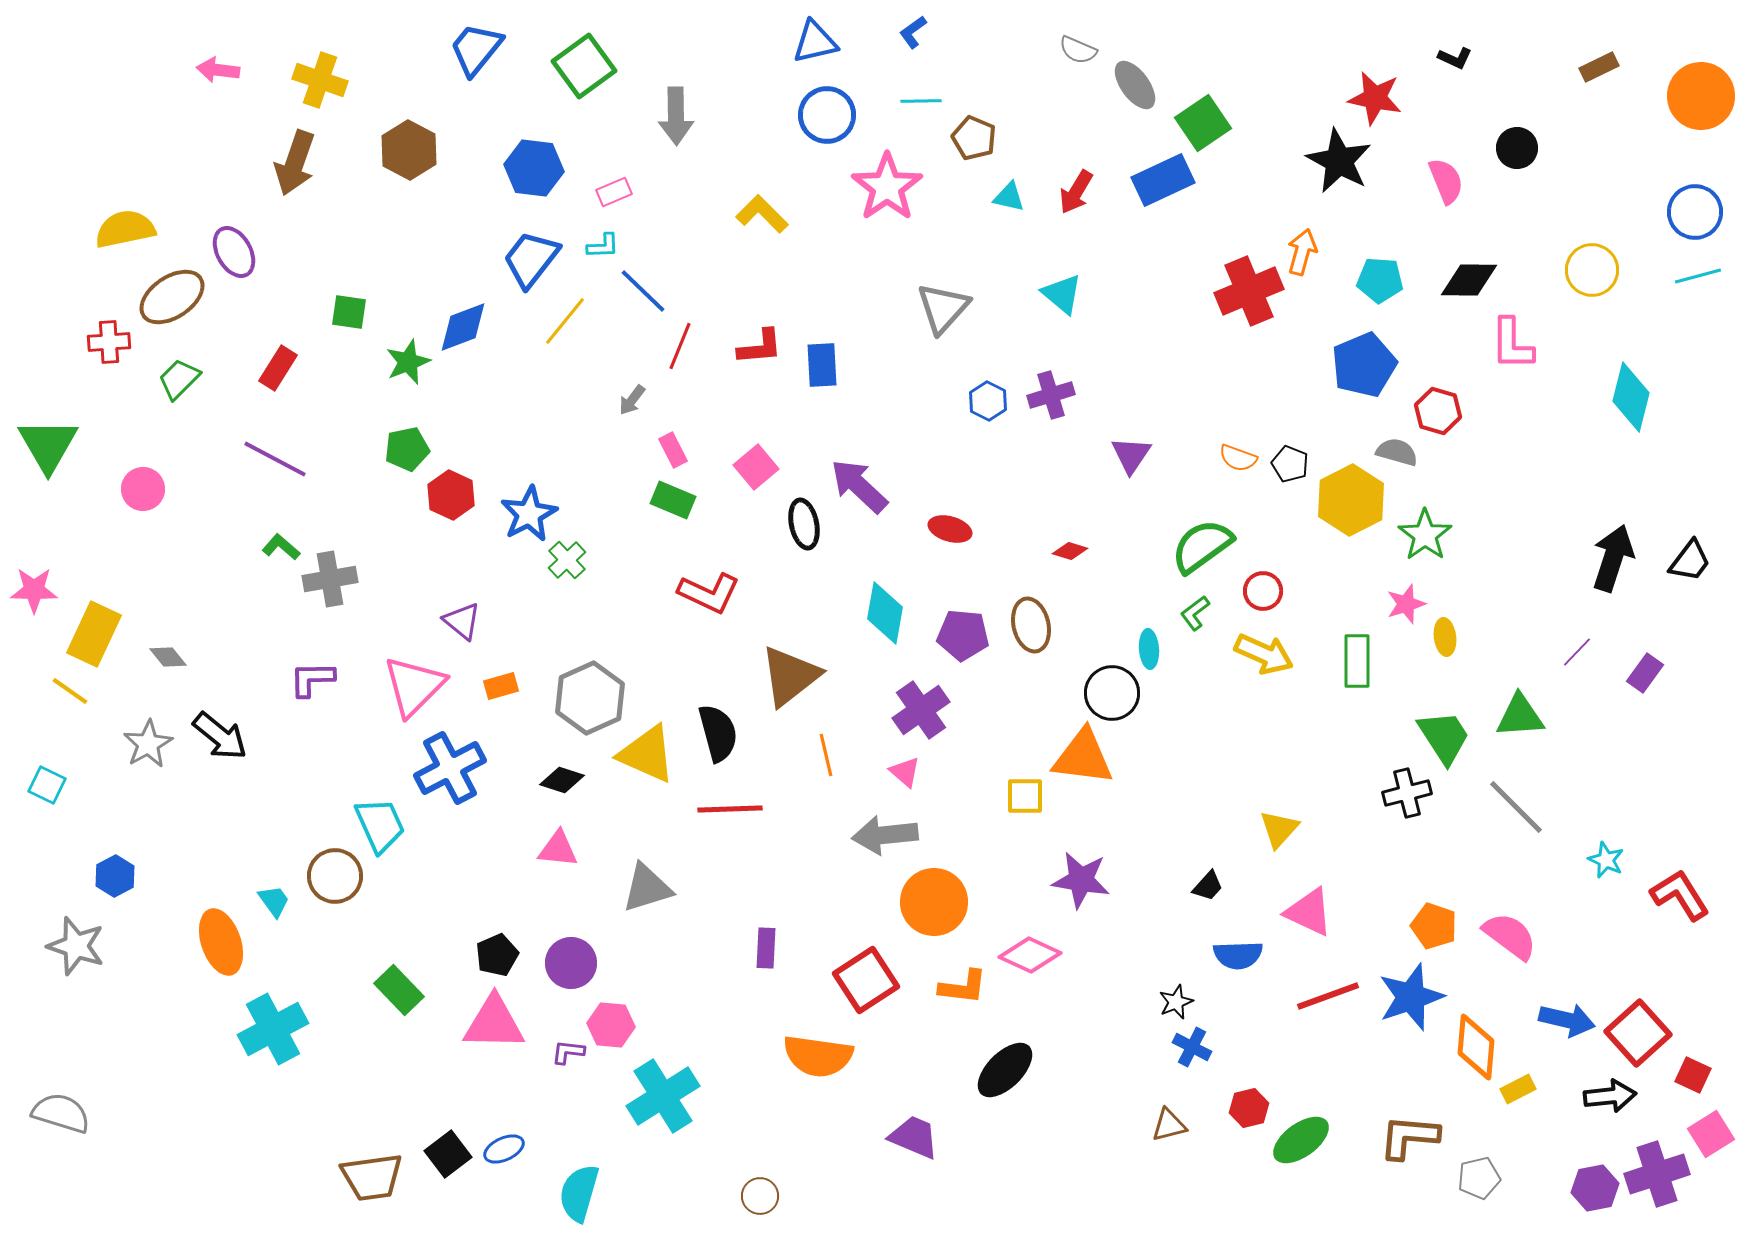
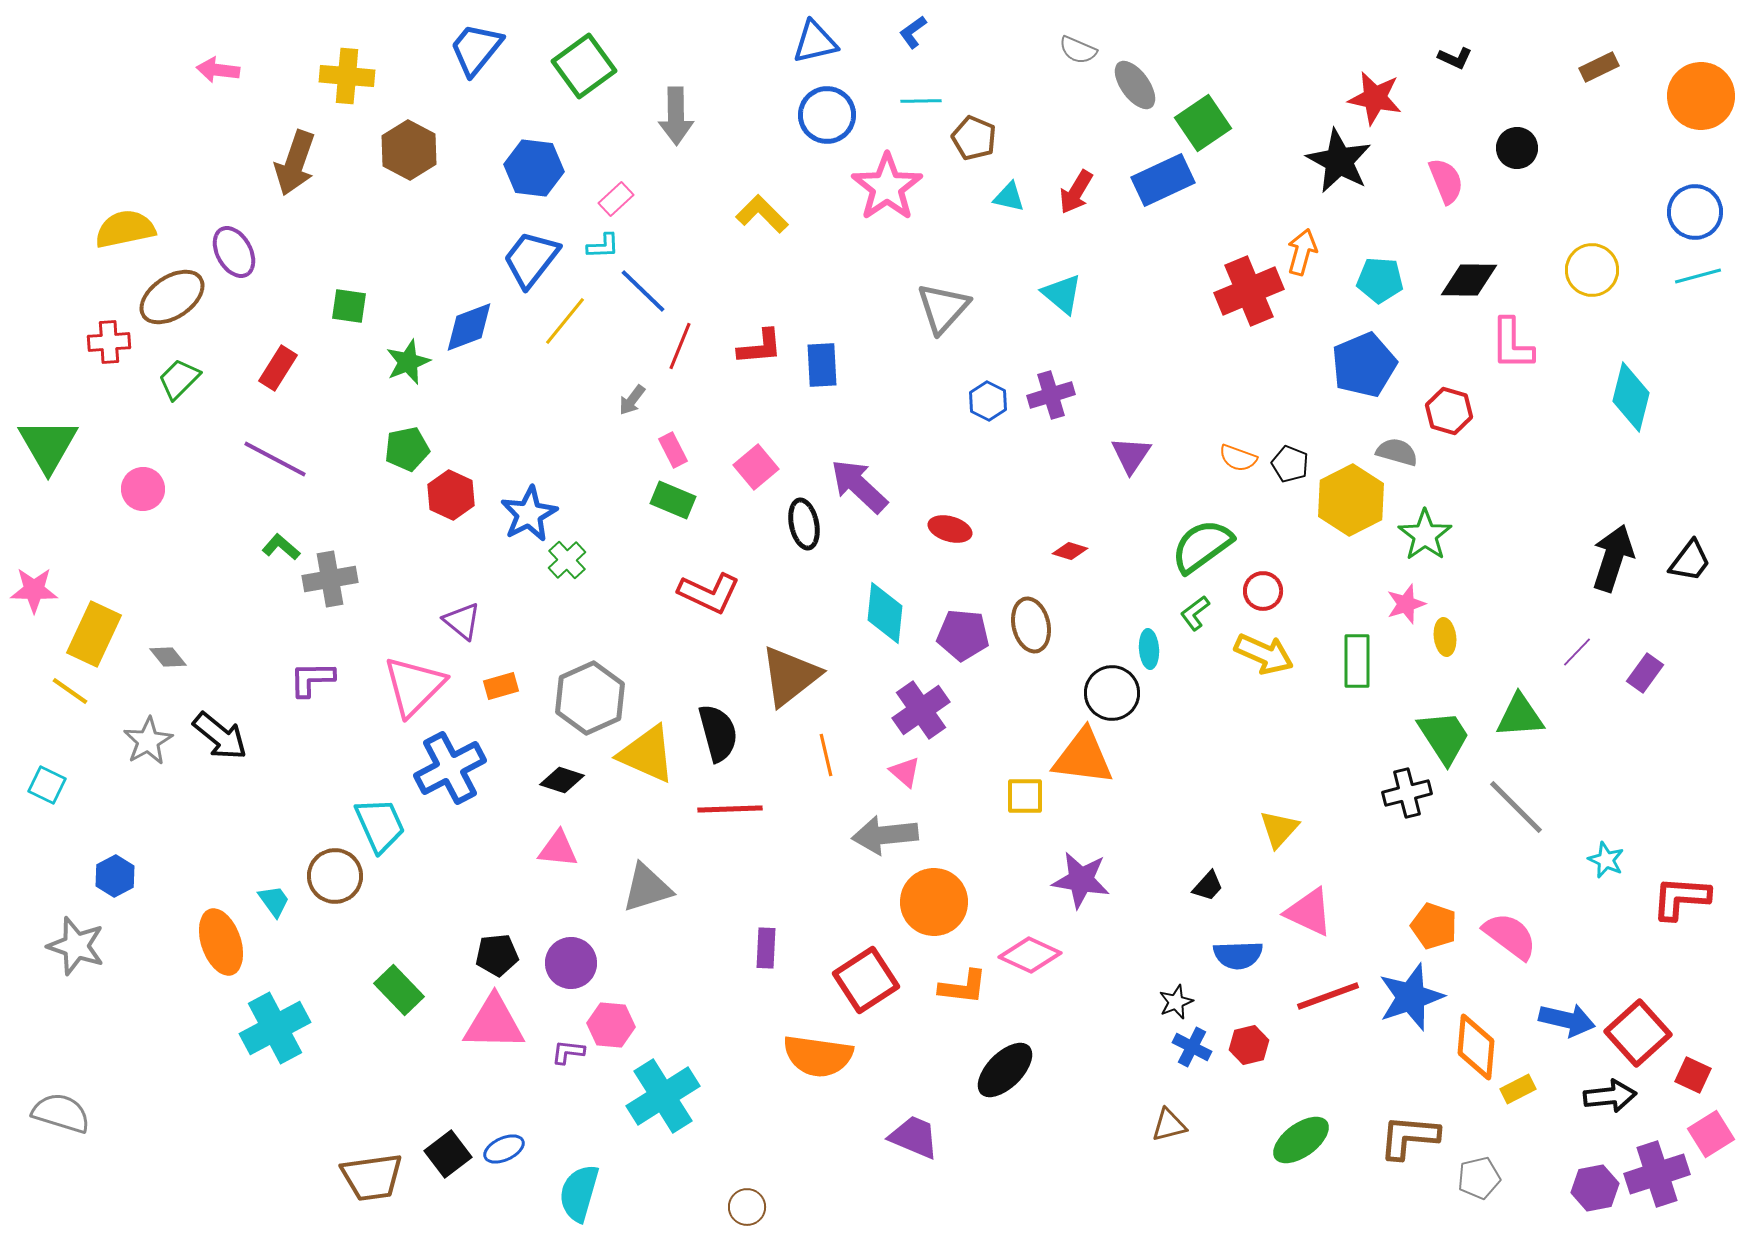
yellow cross at (320, 80): moved 27 px right, 4 px up; rotated 14 degrees counterclockwise
pink rectangle at (614, 192): moved 2 px right, 7 px down; rotated 20 degrees counterclockwise
green square at (349, 312): moved 6 px up
blue diamond at (463, 327): moved 6 px right
red hexagon at (1438, 411): moved 11 px right
cyan diamond at (885, 613): rotated 4 degrees counterclockwise
gray star at (148, 744): moved 3 px up
red L-shape at (1680, 895): moved 1 px right, 3 px down; rotated 54 degrees counterclockwise
black pentagon at (497, 955): rotated 18 degrees clockwise
cyan cross at (273, 1029): moved 2 px right, 1 px up
red hexagon at (1249, 1108): moved 63 px up
brown circle at (760, 1196): moved 13 px left, 11 px down
